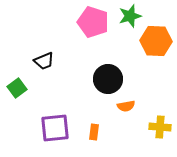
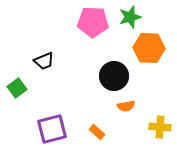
green star: moved 1 px down
pink pentagon: rotated 16 degrees counterclockwise
orange hexagon: moved 7 px left, 7 px down
black circle: moved 6 px right, 3 px up
purple square: moved 3 px left, 1 px down; rotated 8 degrees counterclockwise
orange rectangle: moved 3 px right; rotated 56 degrees counterclockwise
